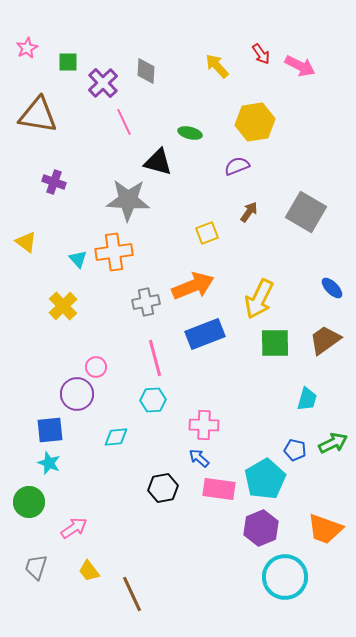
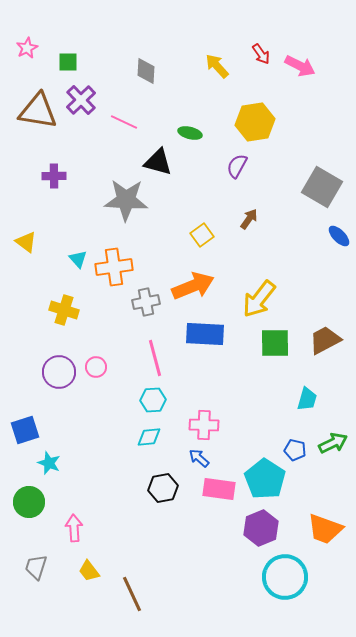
purple cross at (103, 83): moved 22 px left, 17 px down
brown triangle at (38, 115): moved 4 px up
pink line at (124, 122): rotated 40 degrees counterclockwise
purple semicircle at (237, 166): rotated 40 degrees counterclockwise
purple cross at (54, 182): moved 6 px up; rotated 20 degrees counterclockwise
gray star at (128, 200): moved 2 px left
brown arrow at (249, 212): moved 7 px down
gray square at (306, 212): moved 16 px right, 25 px up
yellow square at (207, 233): moved 5 px left, 2 px down; rotated 15 degrees counterclockwise
orange cross at (114, 252): moved 15 px down
blue ellipse at (332, 288): moved 7 px right, 52 px up
yellow arrow at (259, 299): rotated 12 degrees clockwise
yellow cross at (63, 306): moved 1 px right, 4 px down; rotated 28 degrees counterclockwise
blue rectangle at (205, 334): rotated 24 degrees clockwise
brown trapezoid at (325, 340): rotated 8 degrees clockwise
purple circle at (77, 394): moved 18 px left, 22 px up
blue square at (50, 430): moved 25 px left; rotated 12 degrees counterclockwise
cyan diamond at (116, 437): moved 33 px right
cyan pentagon at (265, 479): rotated 9 degrees counterclockwise
pink arrow at (74, 528): rotated 60 degrees counterclockwise
